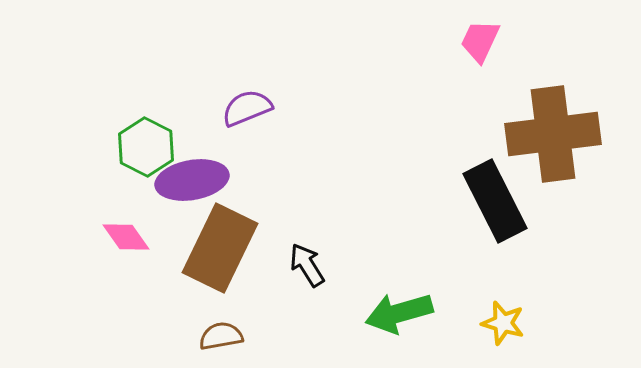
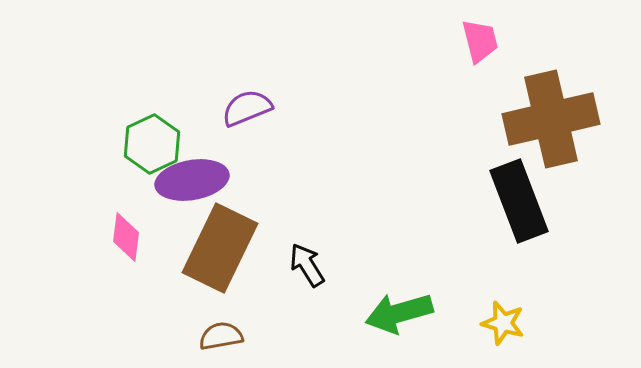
pink trapezoid: rotated 141 degrees clockwise
brown cross: moved 2 px left, 15 px up; rotated 6 degrees counterclockwise
green hexagon: moved 6 px right, 3 px up; rotated 8 degrees clockwise
black rectangle: moved 24 px right; rotated 6 degrees clockwise
pink diamond: rotated 42 degrees clockwise
